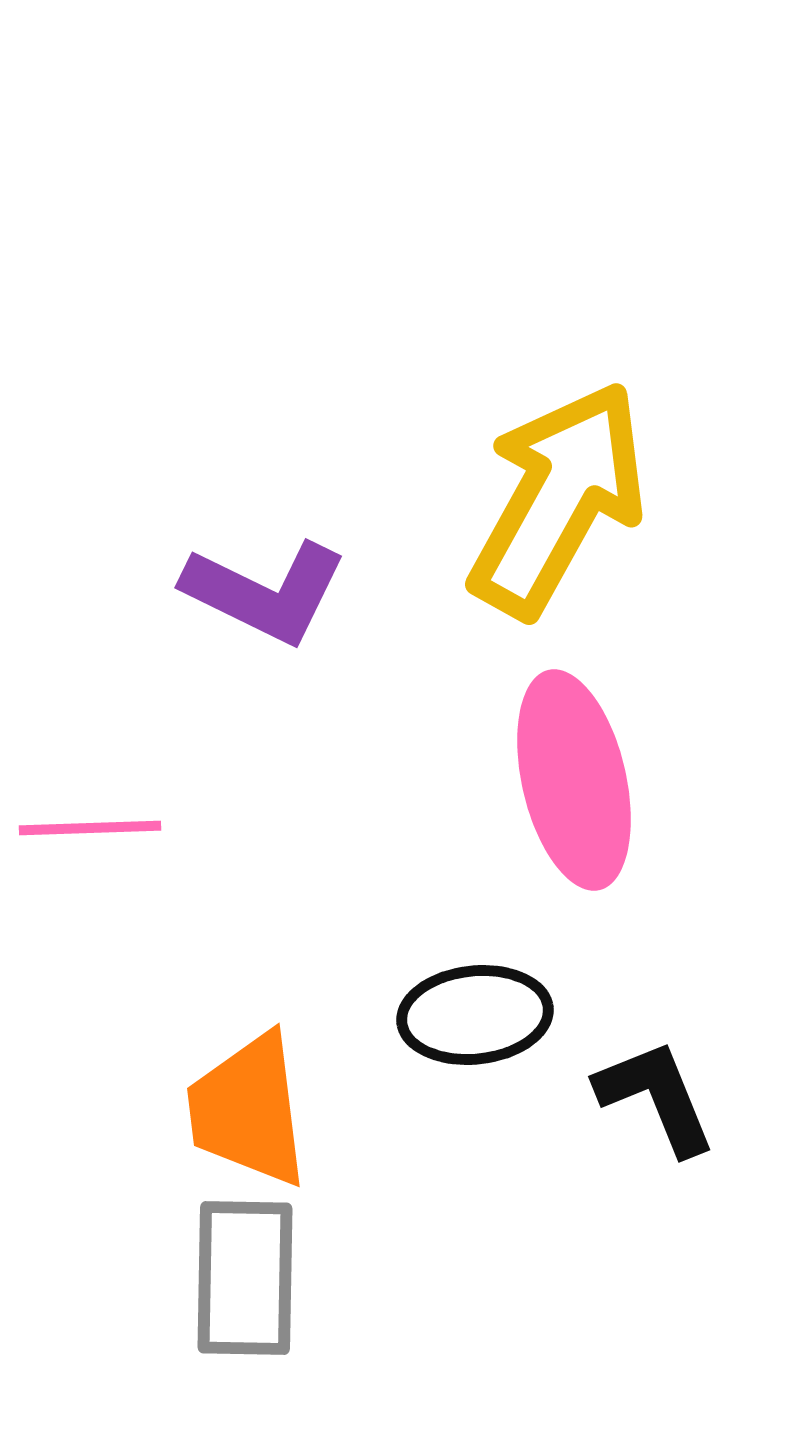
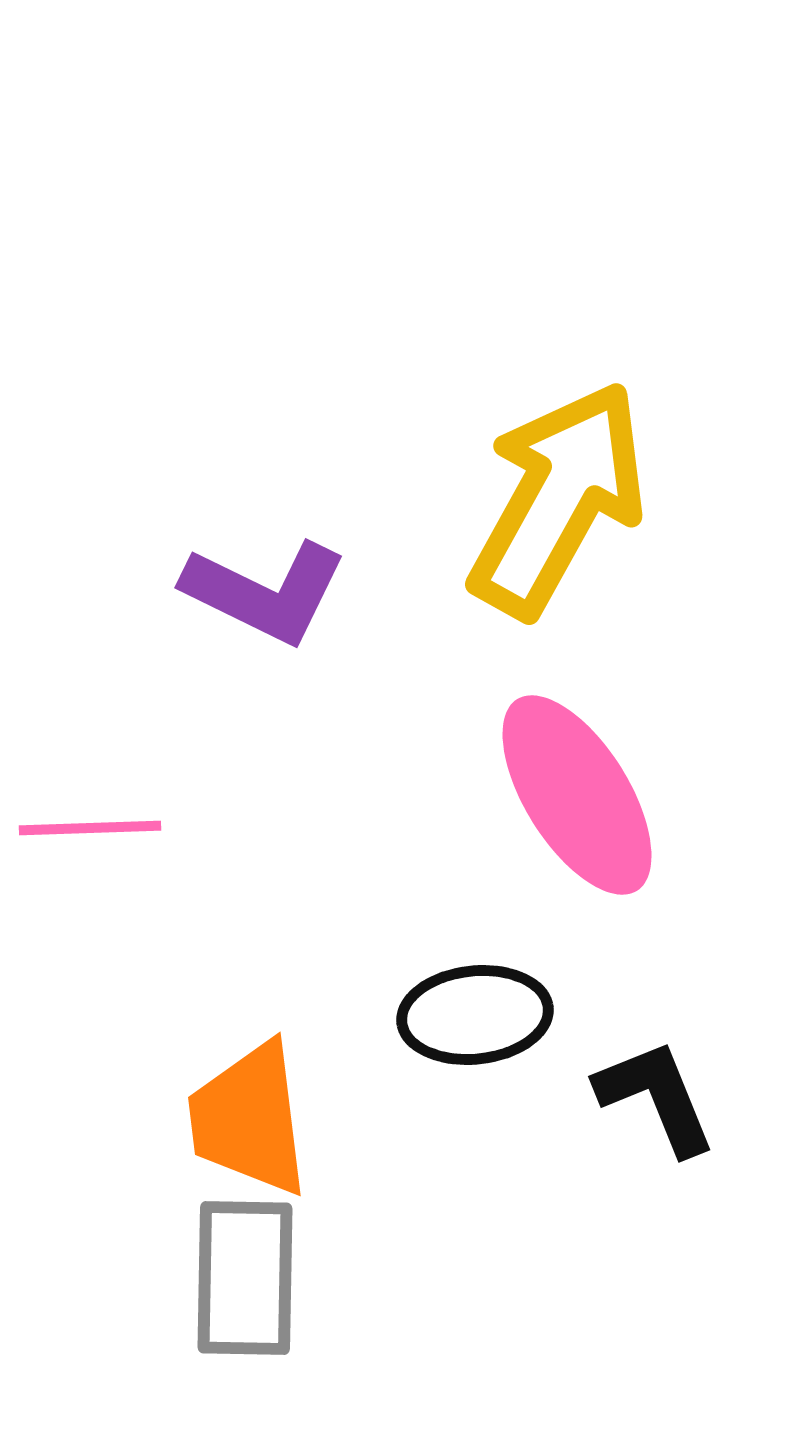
pink ellipse: moved 3 px right, 15 px down; rotated 19 degrees counterclockwise
orange trapezoid: moved 1 px right, 9 px down
